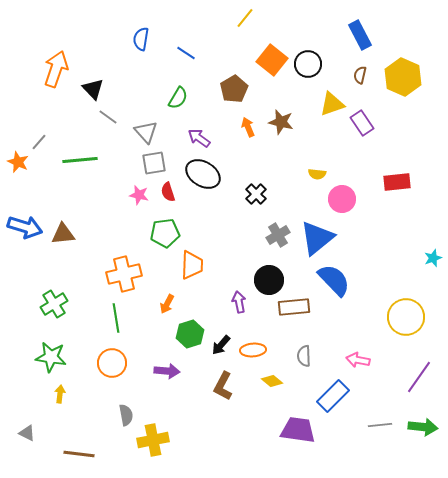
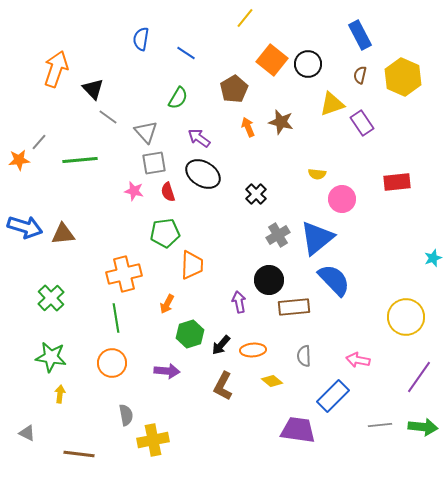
orange star at (18, 162): moved 1 px right, 2 px up; rotated 30 degrees counterclockwise
pink star at (139, 195): moved 5 px left, 4 px up
green cross at (54, 304): moved 3 px left, 6 px up; rotated 12 degrees counterclockwise
